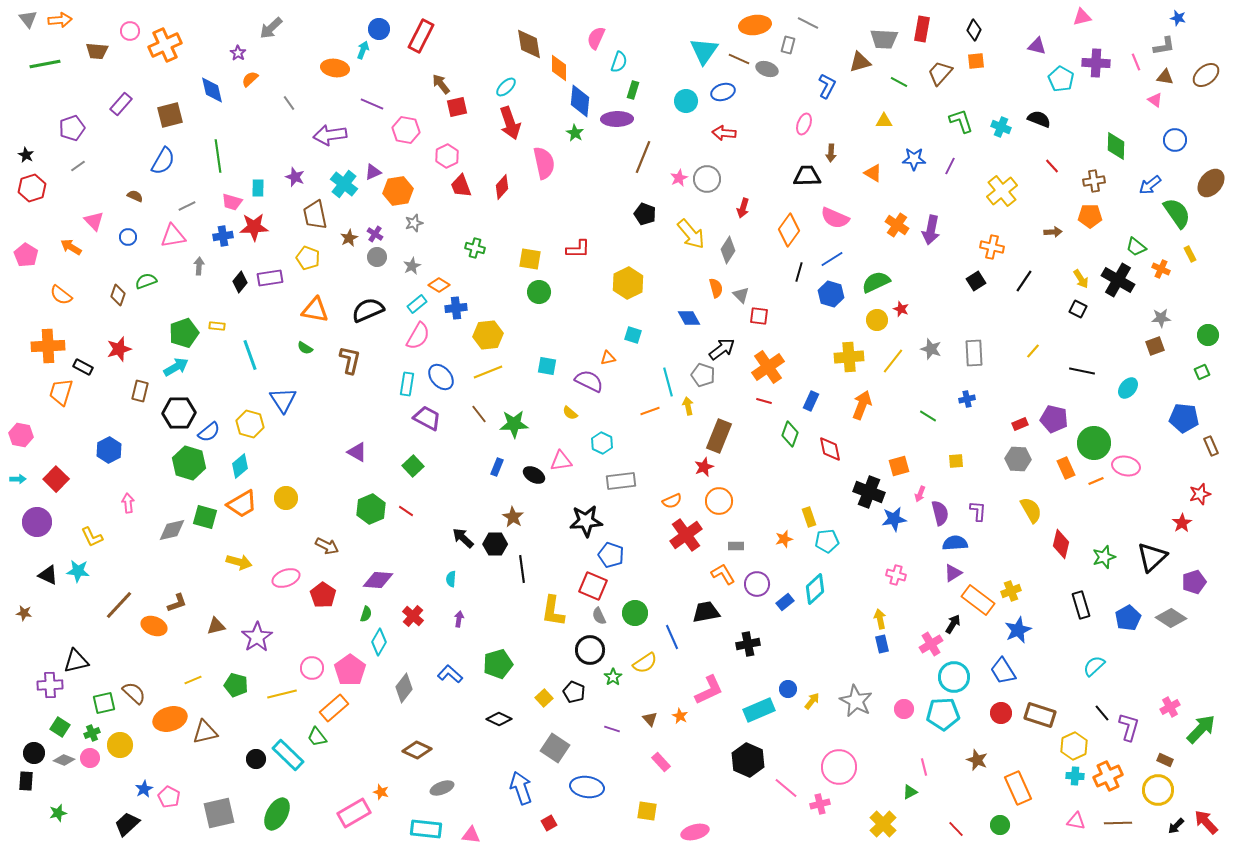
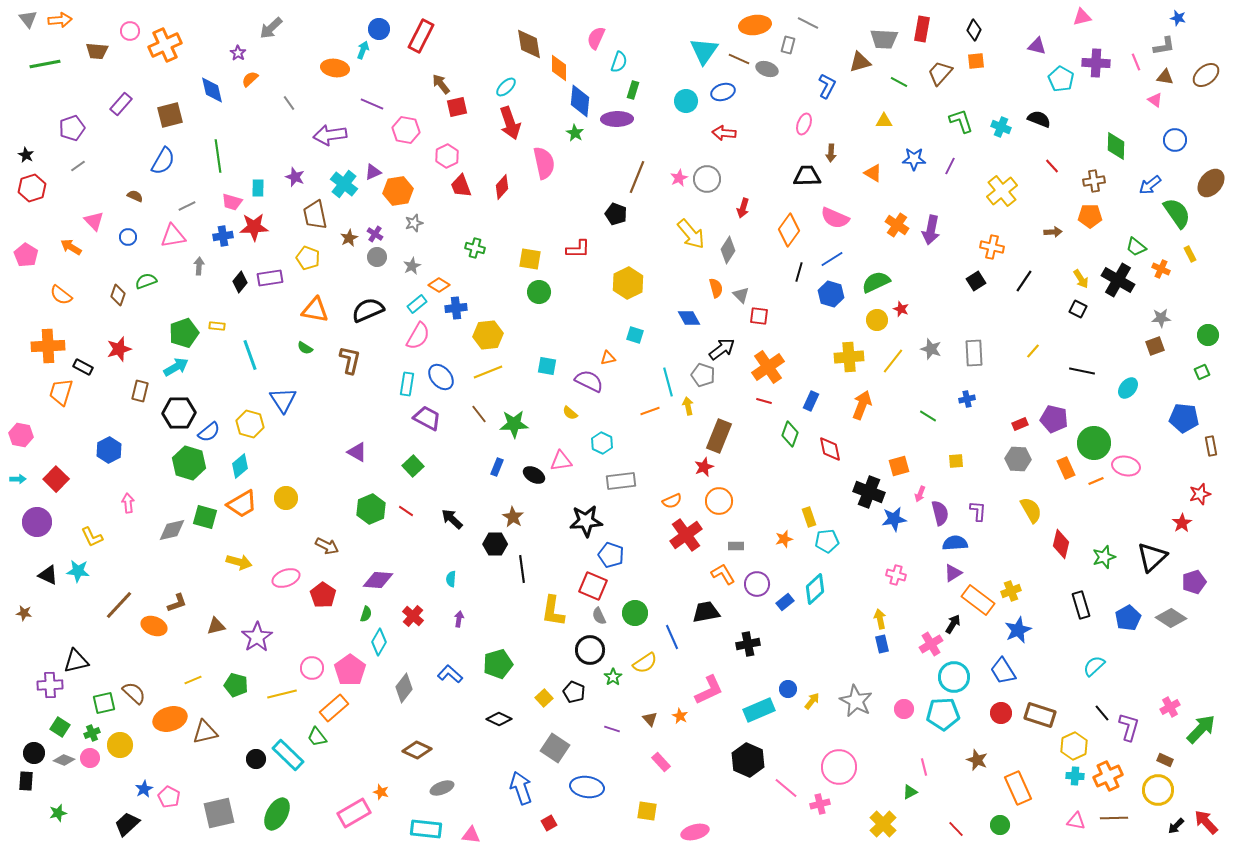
brown line at (643, 157): moved 6 px left, 20 px down
black pentagon at (645, 214): moved 29 px left
cyan square at (633, 335): moved 2 px right
brown rectangle at (1211, 446): rotated 12 degrees clockwise
black arrow at (463, 538): moved 11 px left, 19 px up
brown line at (1118, 823): moved 4 px left, 5 px up
